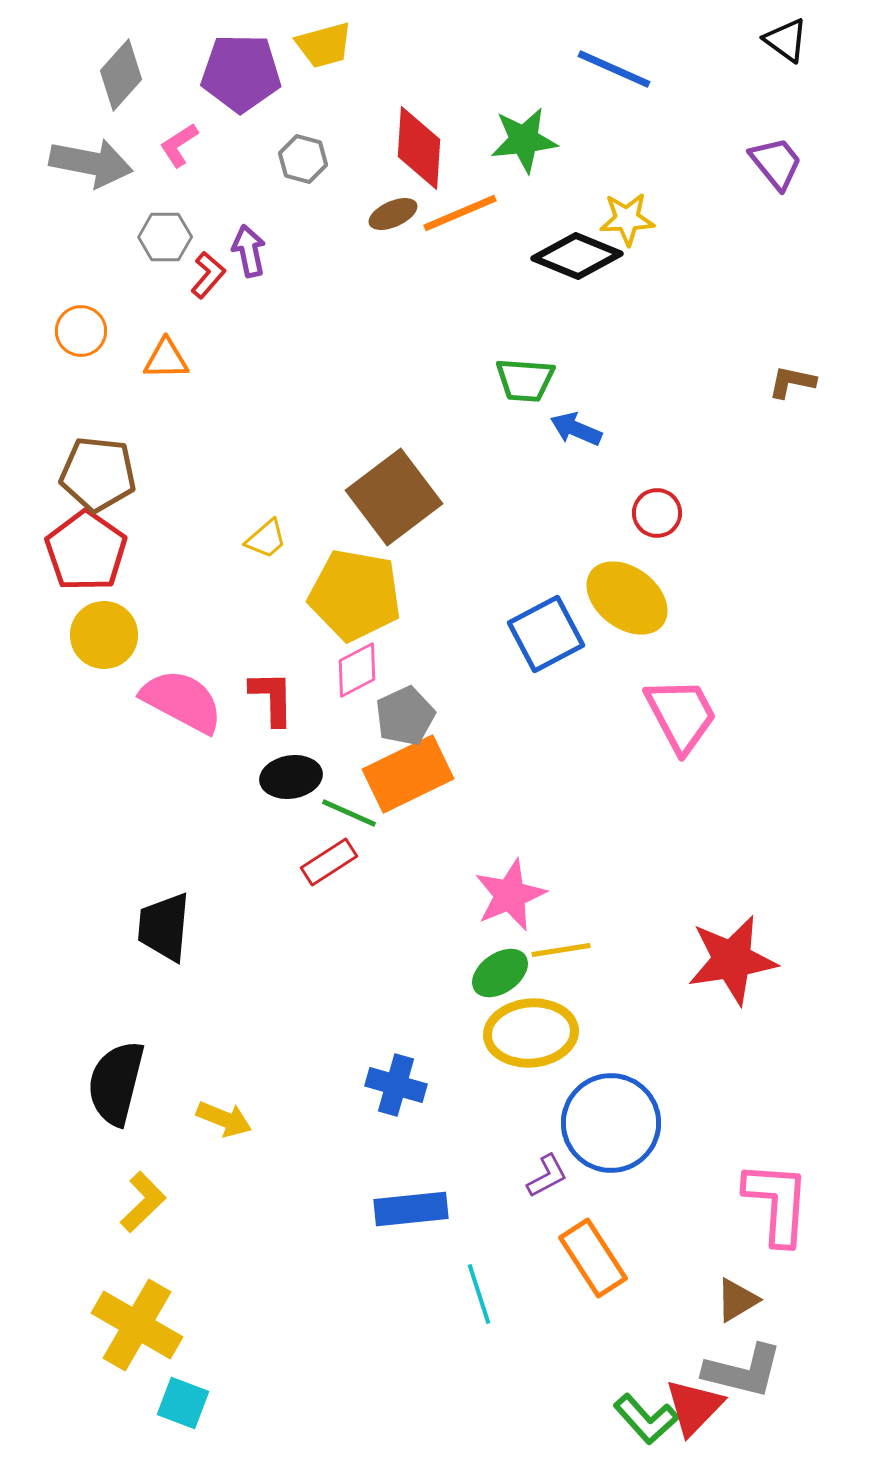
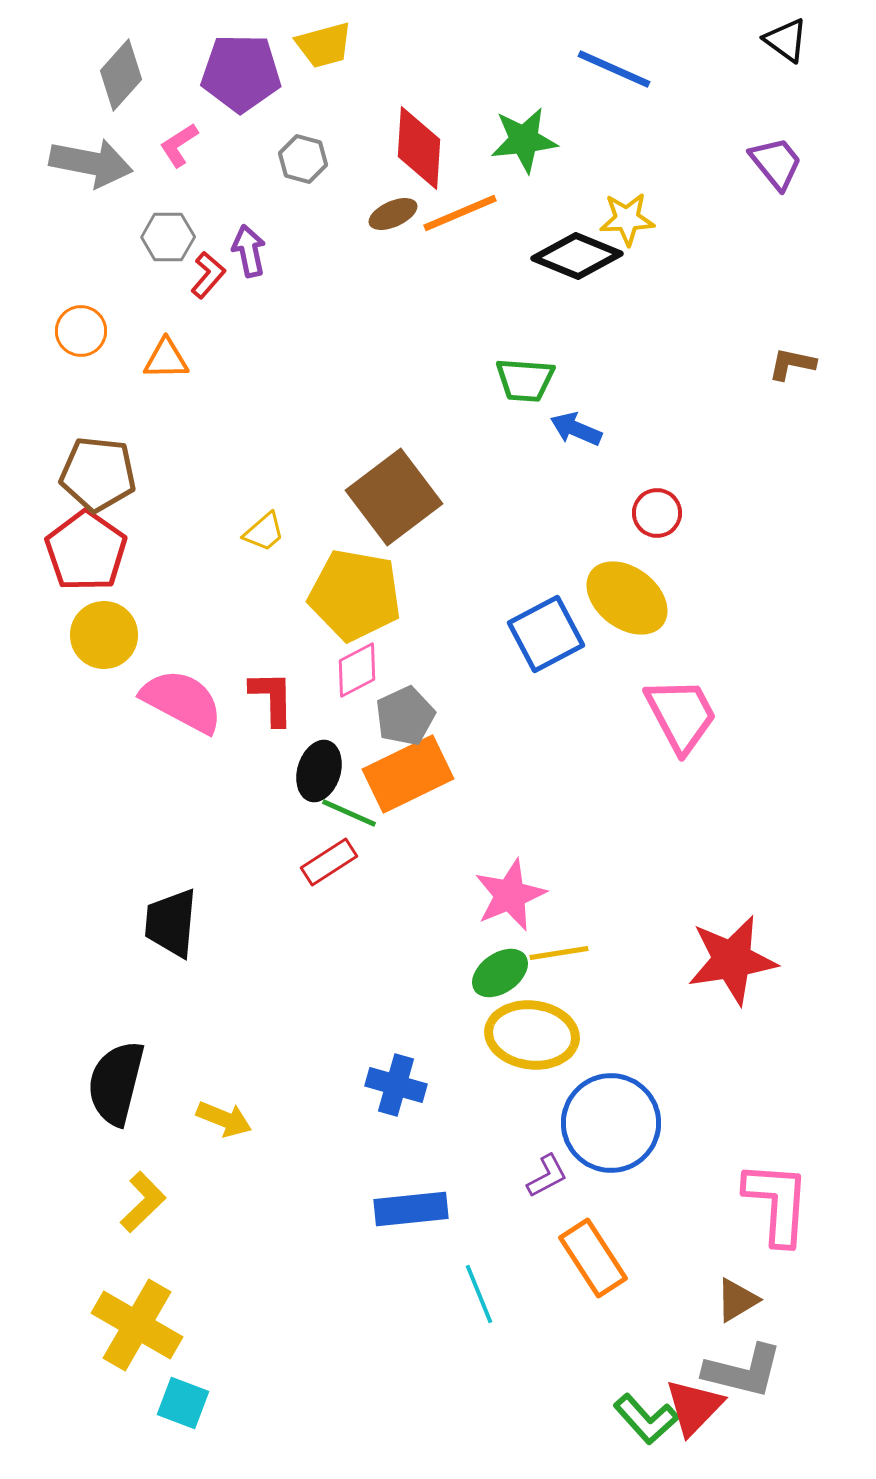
gray hexagon at (165, 237): moved 3 px right
brown L-shape at (792, 382): moved 18 px up
yellow trapezoid at (266, 539): moved 2 px left, 7 px up
black ellipse at (291, 777): moved 28 px right, 6 px up; rotated 64 degrees counterclockwise
black trapezoid at (164, 927): moved 7 px right, 4 px up
yellow line at (561, 950): moved 2 px left, 3 px down
yellow ellipse at (531, 1033): moved 1 px right, 2 px down; rotated 12 degrees clockwise
cyan line at (479, 1294): rotated 4 degrees counterclockwise
